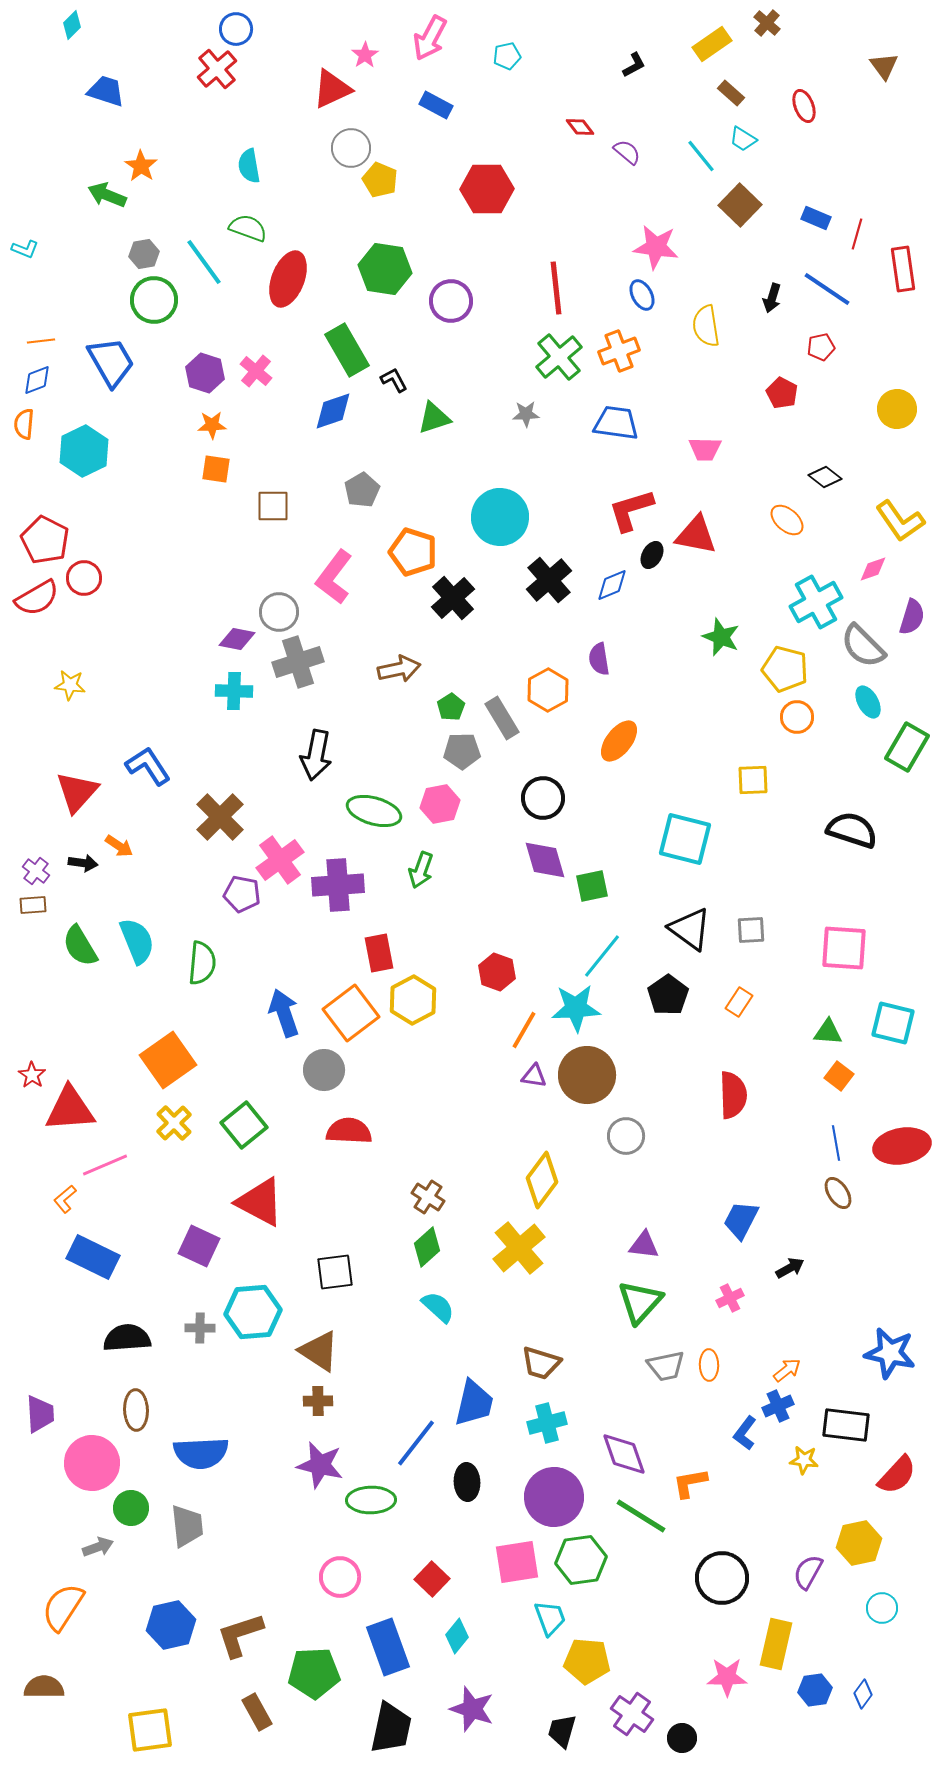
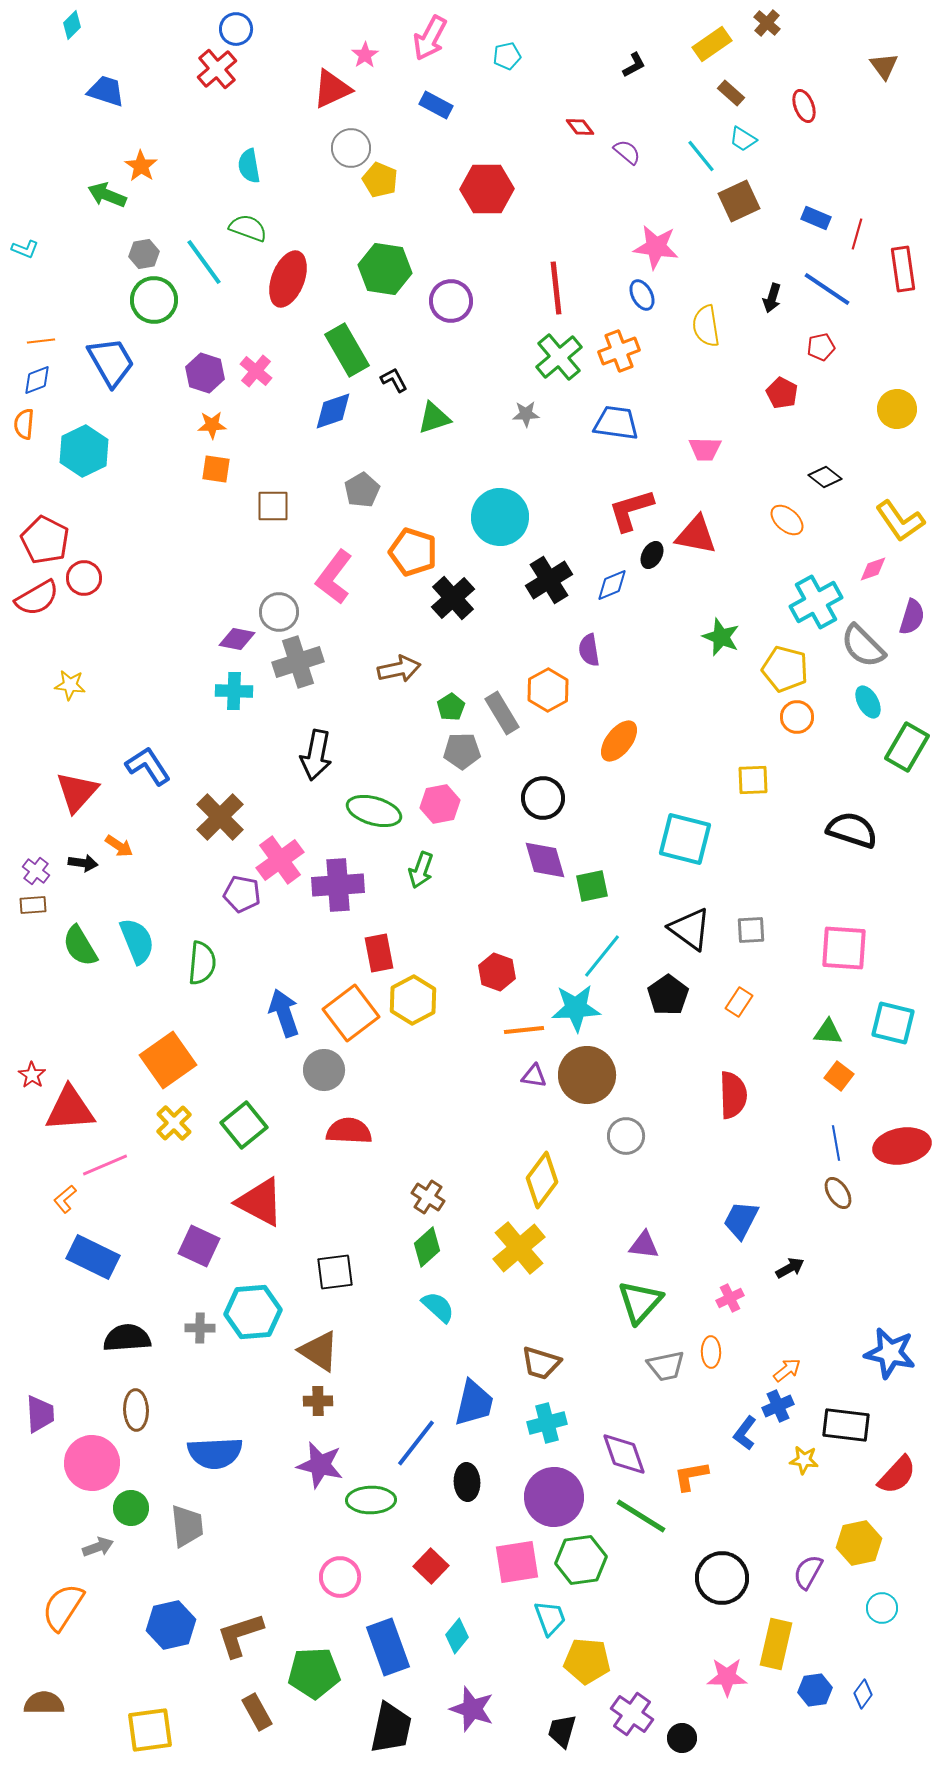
brown square at (740, 205): moved 1 px left, 4 px up; rotated 21 degrees clockwise
black cross at (549, 580): rotated 9 degrees clockwise
purple semicircle at (599, 659): moved 10 px left, 9 px up
gray rectangle at (502, 718): moved 5 px up
orange line at (524, 1030): rotated 54 degrees clockwise
orange ellipse at (709, 1365): moved 2 px right, 13 px up
blue semicircle at (201, 1453): moved 14 px right
orange L-shape at (690, 1483): moved 1 px right, 7 px up
red square at (432, 1579): moved 1 px left, 13 px up
brown semicircle at (44, 1687): moved 16 px down
